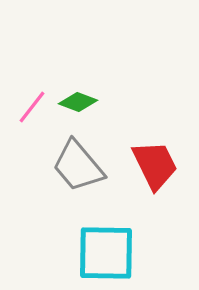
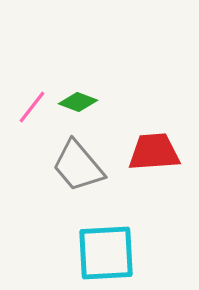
red trapezoid: moved 1 px left, 13 px up; rotated 68 degrees counterclockwise
cyan square: rotated 4 degrees counterclockwise
